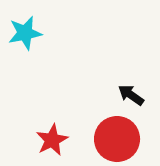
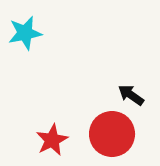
red circle: moved 5 px left, 5 px up
